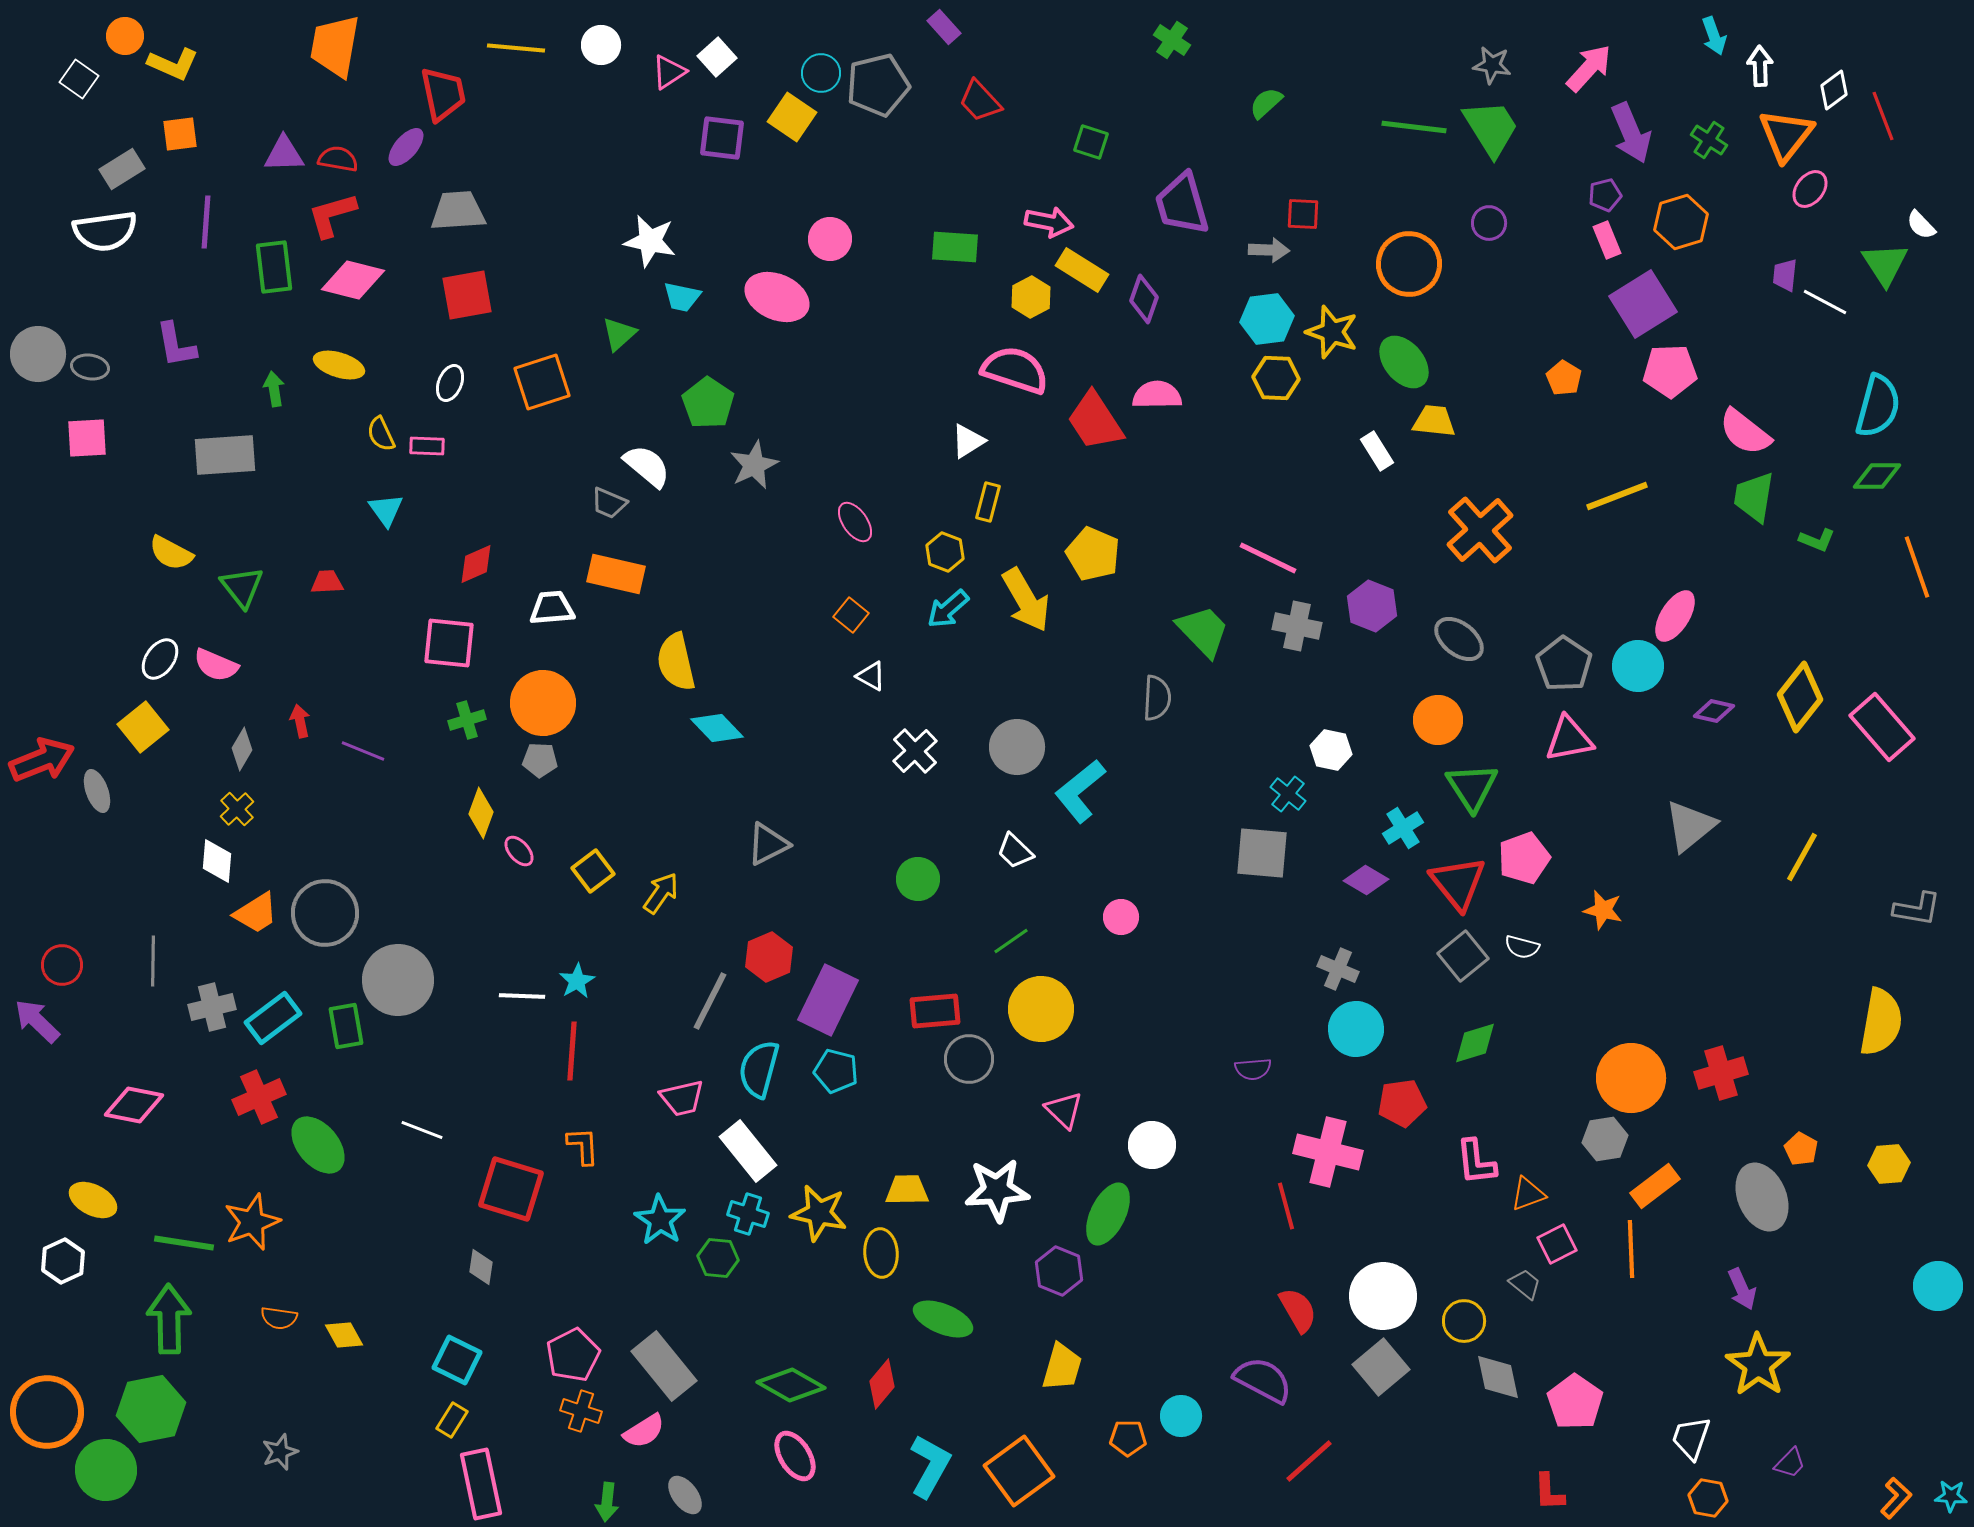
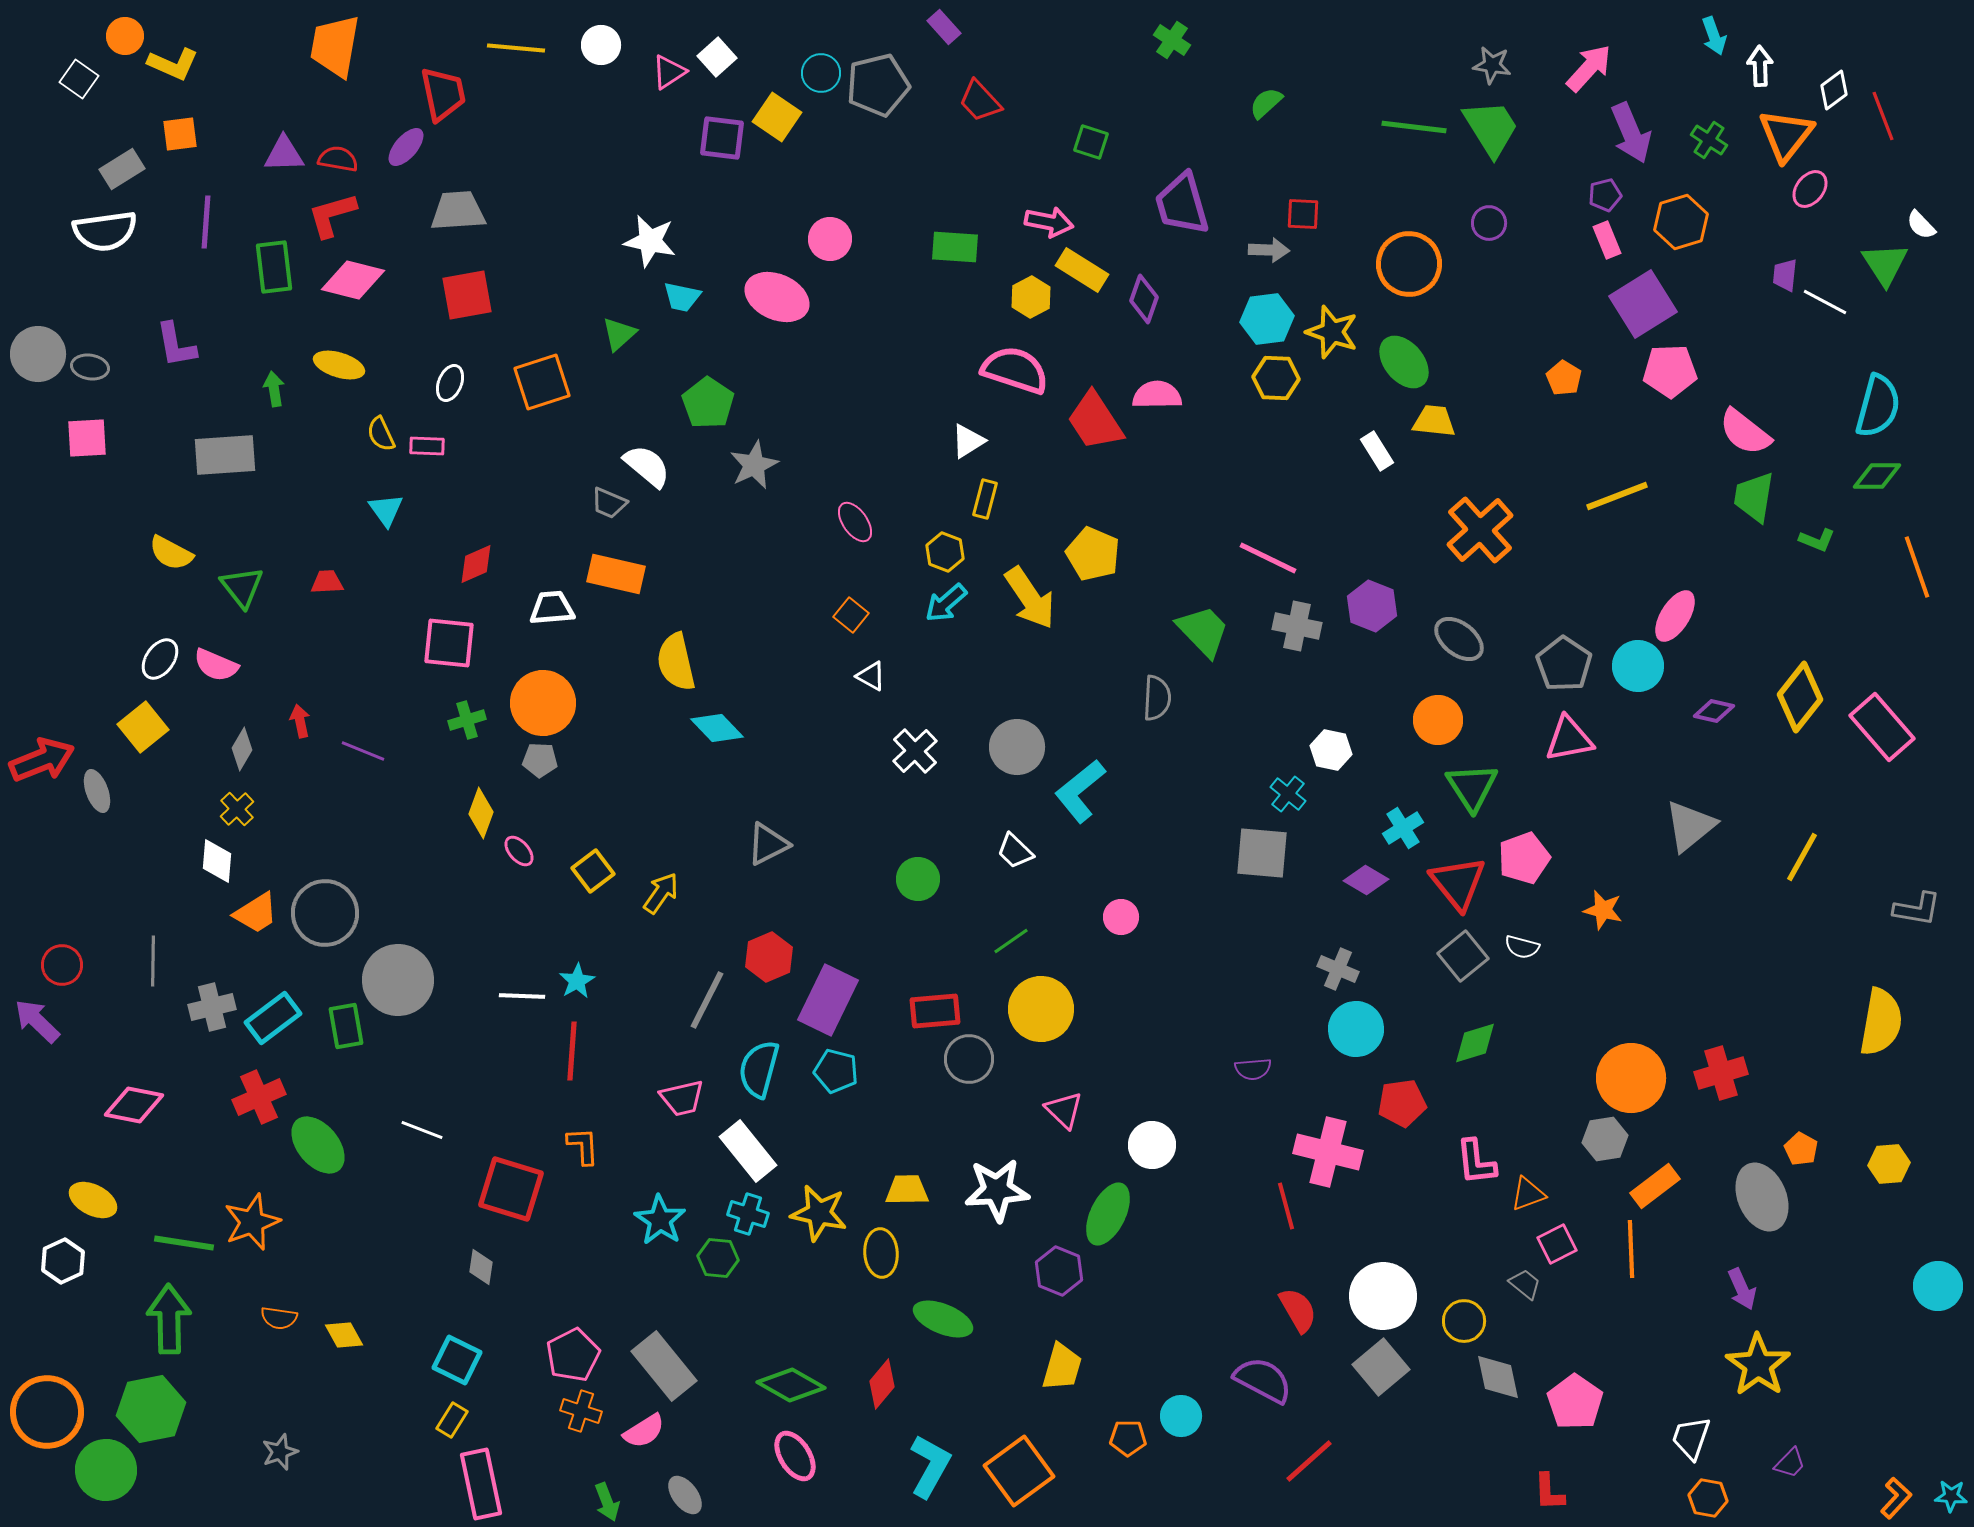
yellow square at (792, 117): moved 15 px left
yellow rectangle at (988, 502): moved 3 px left, 3 px up
yellow arrow at (1026, 600): moved 4 px right, 2 px up; rotated 4 degrees counterclockwise
cyan arrow at (948, 609): moved 2 px left, 6 px up
gray line at (710, 1001): moved 3 px left, 1 px up
green arrow at (607, 1502): rotated 27 degrees counterclockwise
